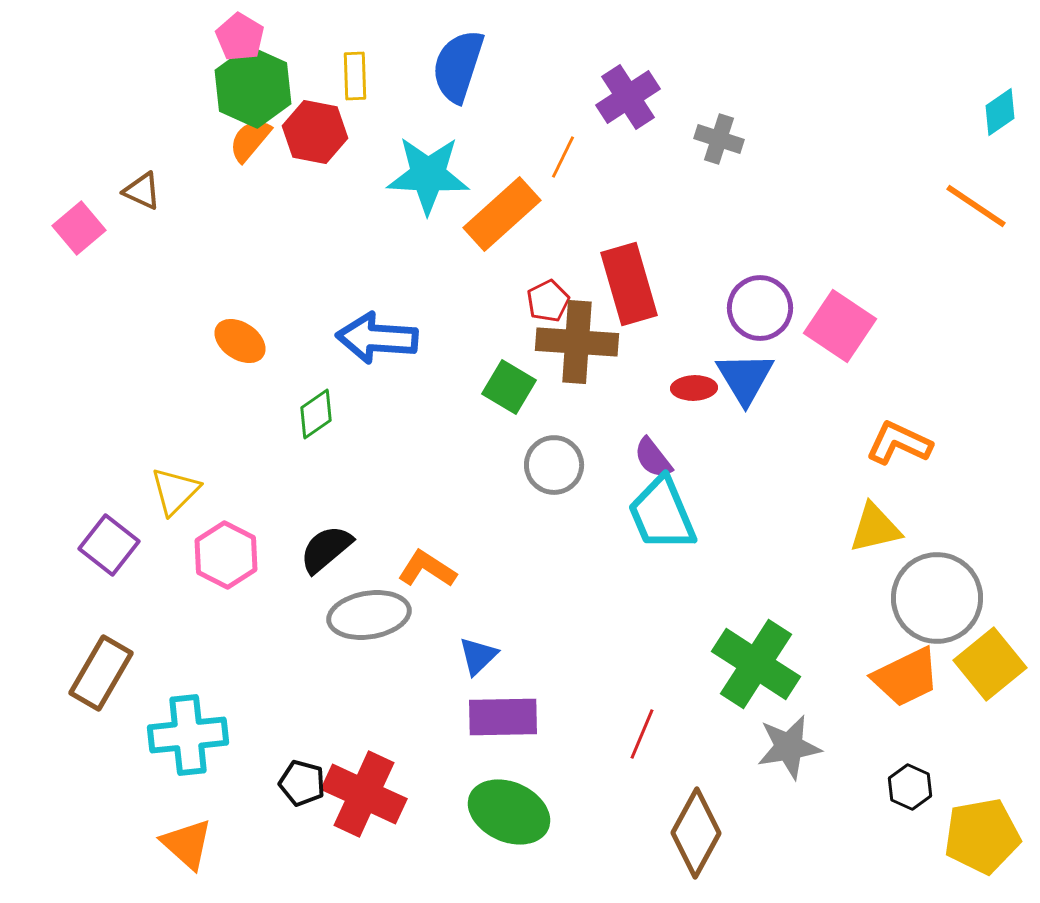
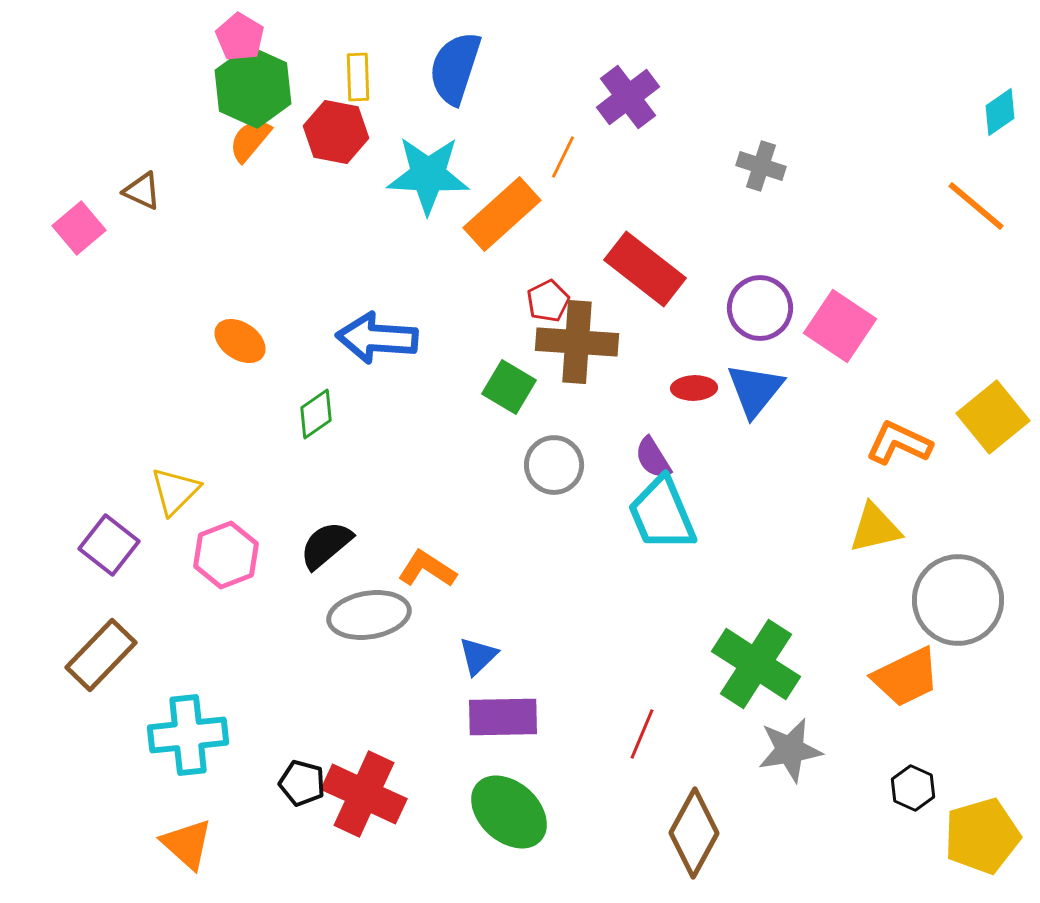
blue semicircle at (458, 66): moved 3 px left, 2 px down
yellow rectangle at (355, 76): moved 3 px right, 1 px down
purple cross at (628, 97): rotated 4 degrees counterclockwise
red hexagon at (315, 132): moved 21 px right
gray cross at (719, 139): moved 42 px right, 27 px down
orange line at (976, 206): rotated 6 degrees clockwise
red rectangle at (629, 284): moved 16 px right, 15 px up; rotated 36 degrees counterclockwise
blue triangle at (745, 378): moved 10 px right, 12 px down; rotated 10 degrees clockwise
purple semicircle at (653, 458): rotated 6 degrees clockwise
black semicircle at (326, 549): moved 4 px up
pink hexagon at (226, 555): rotated 12 degrees clockwise
gray circle at (937, 598): moved 21 px right, 2 px down
yellow square at (990, 664): moved 3 px right, 247 px up
brown rectangle at (101, 673): moved 18 px up; rotated 14 degrees clockwise
gray star at (789, 747): moved 1 px right, 3 px down
black hexagon at (910, 787): moved 3 px right, 1 px down
green ellipse at (509, 812): rotated 18 degrees clockwise
brown diamond at (696, 833): moved 2 px left
yellow pentagon at (982, 836): rotated 6 degrees counterclockwise
